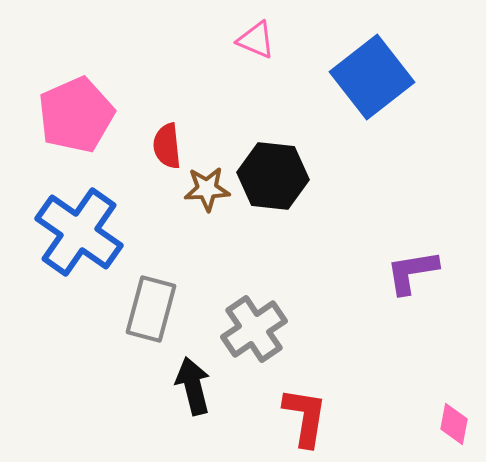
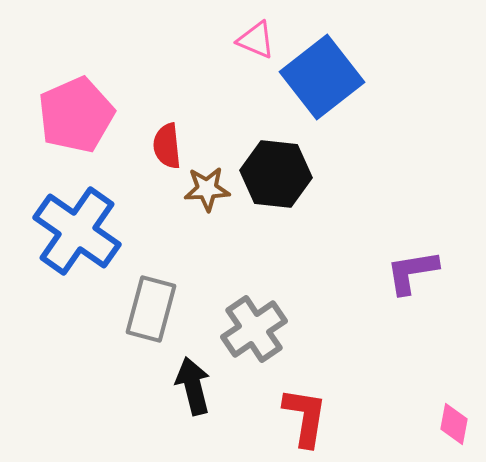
blue square: moved 50 px left
black hexagon: moved 3 px right, 2 px up
blue cross: moved 2 px left, 1 px up
